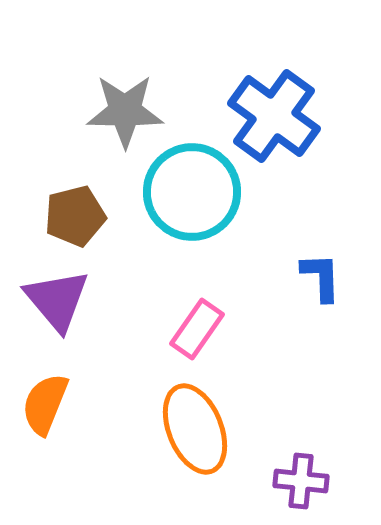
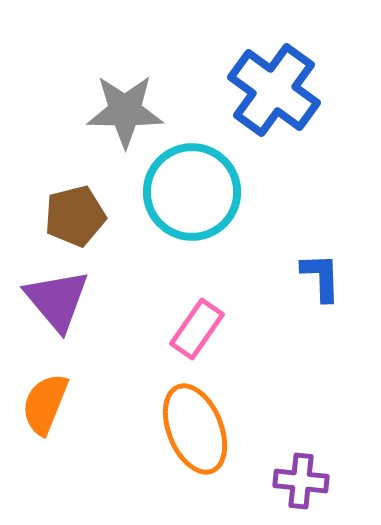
blue cross: moved 26 px up
